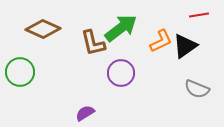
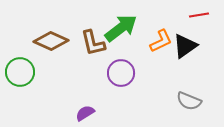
brown diamond: moved 8 px right, 12 px down
gray semicircle: moved 8 px left, 12 px down
